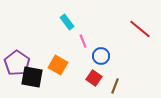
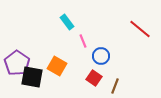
orange square: moved 1 px left, 1 px down
